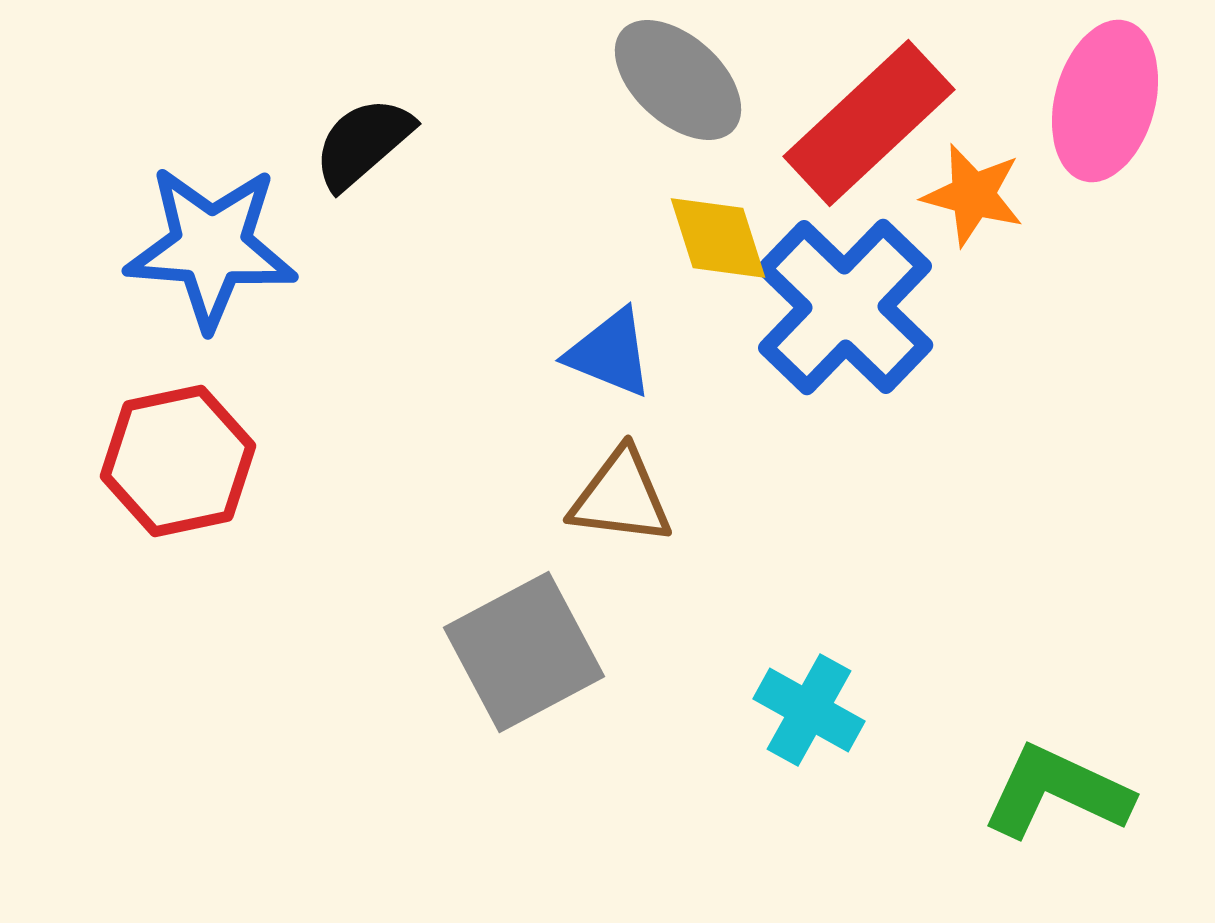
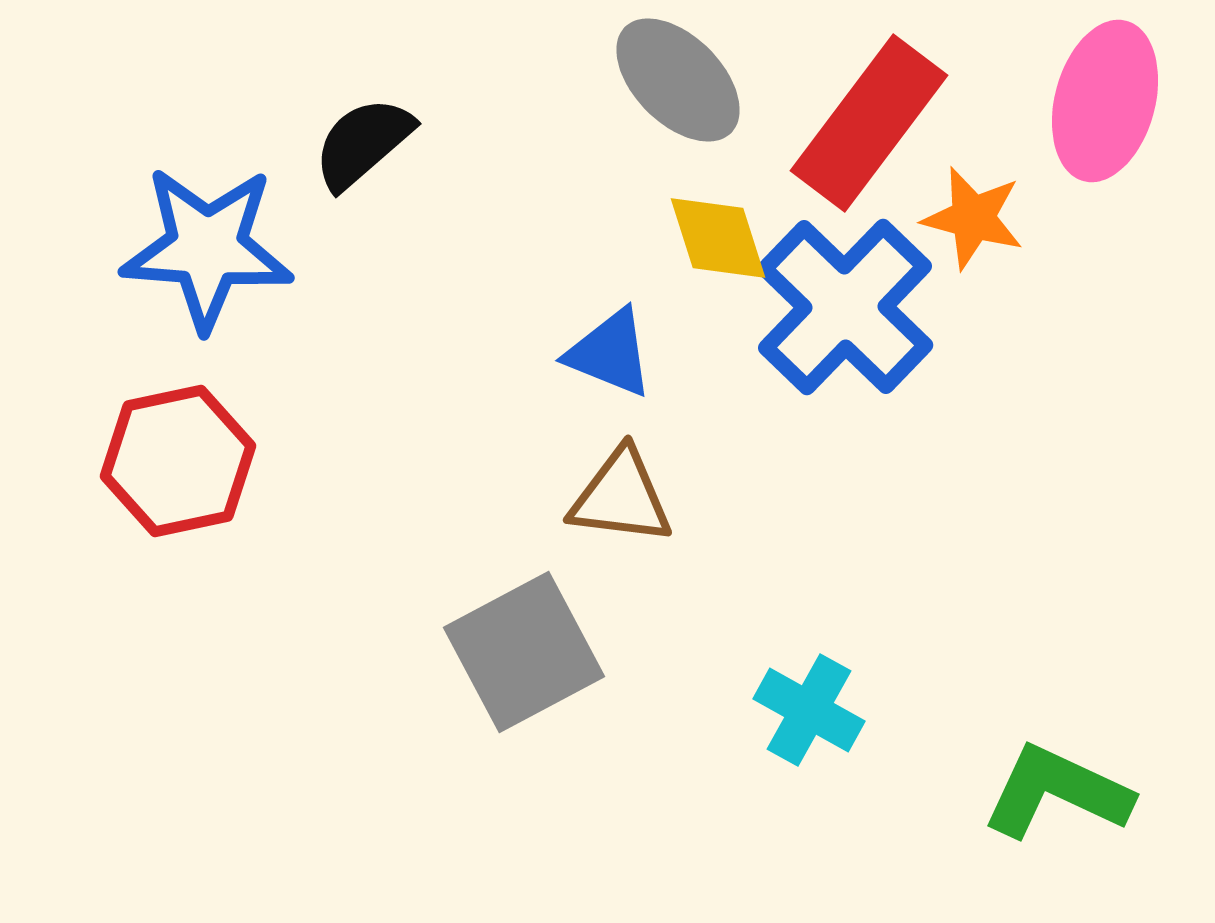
gray ellipse: rotated 3 degrees clockwise
red rectangle: rotated 10 degrees counterclockwise
orange star: moved 23 px down
blue star: moved 4 px left, 1 px down
